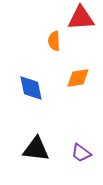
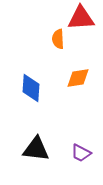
orange semicircle: moved 4 px right, 2 px up
blue diamond: rotated 16 degrees clockwise
purple trapezoid: rotated 10 degrees counterclockwise
